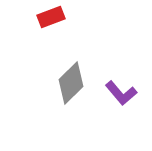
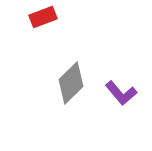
red rectangle: moved 8 px left
